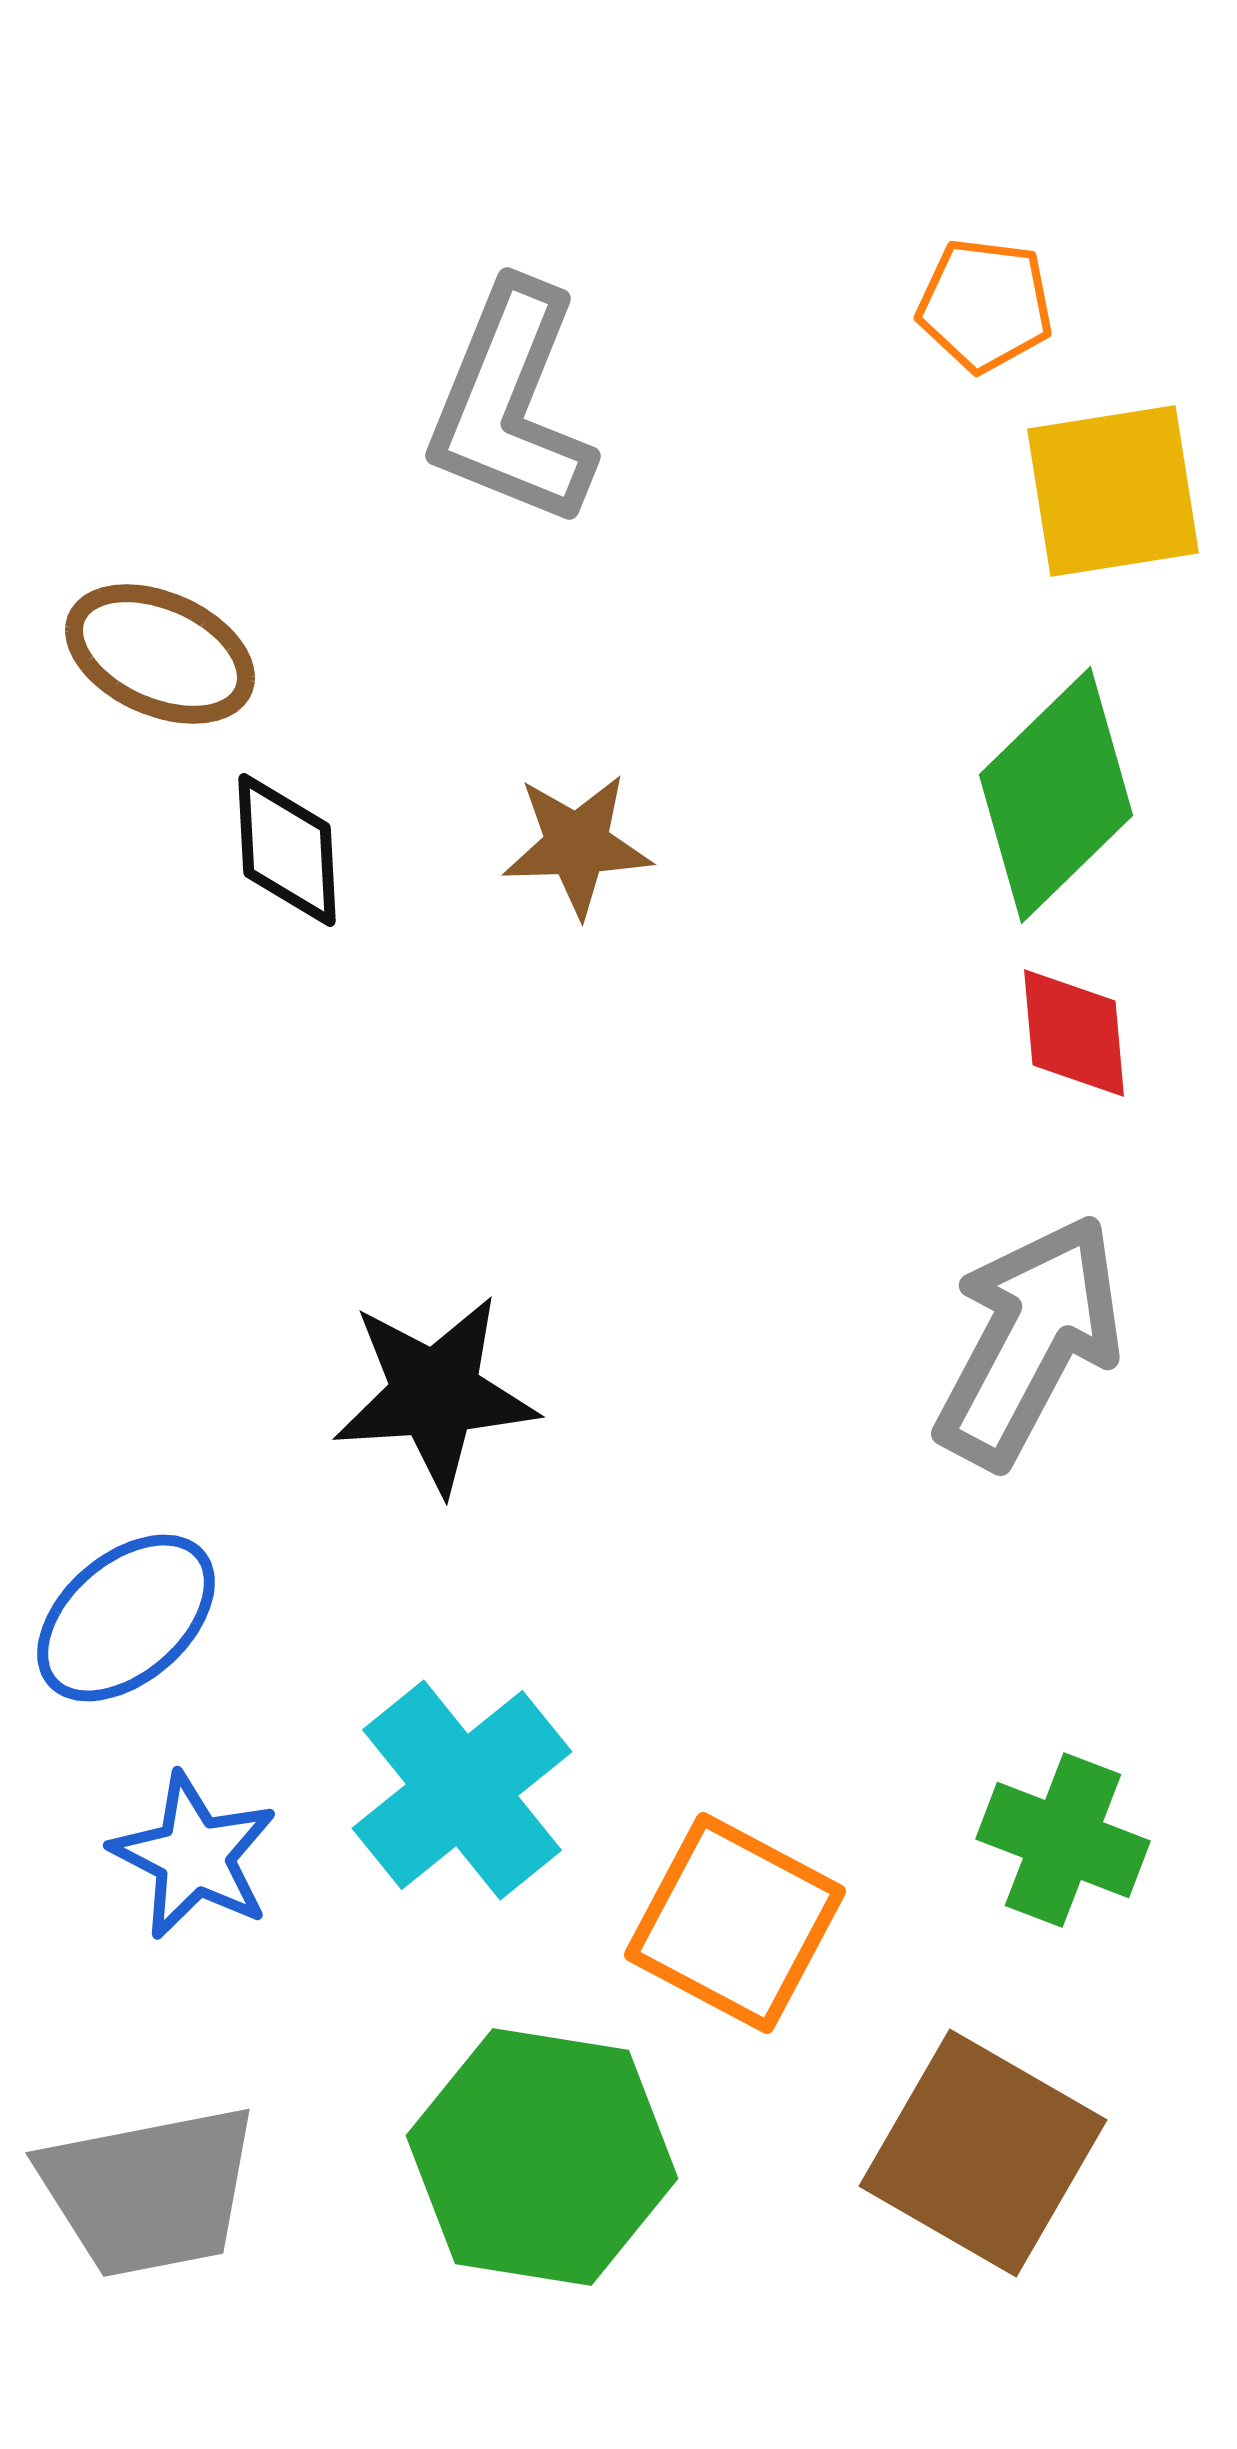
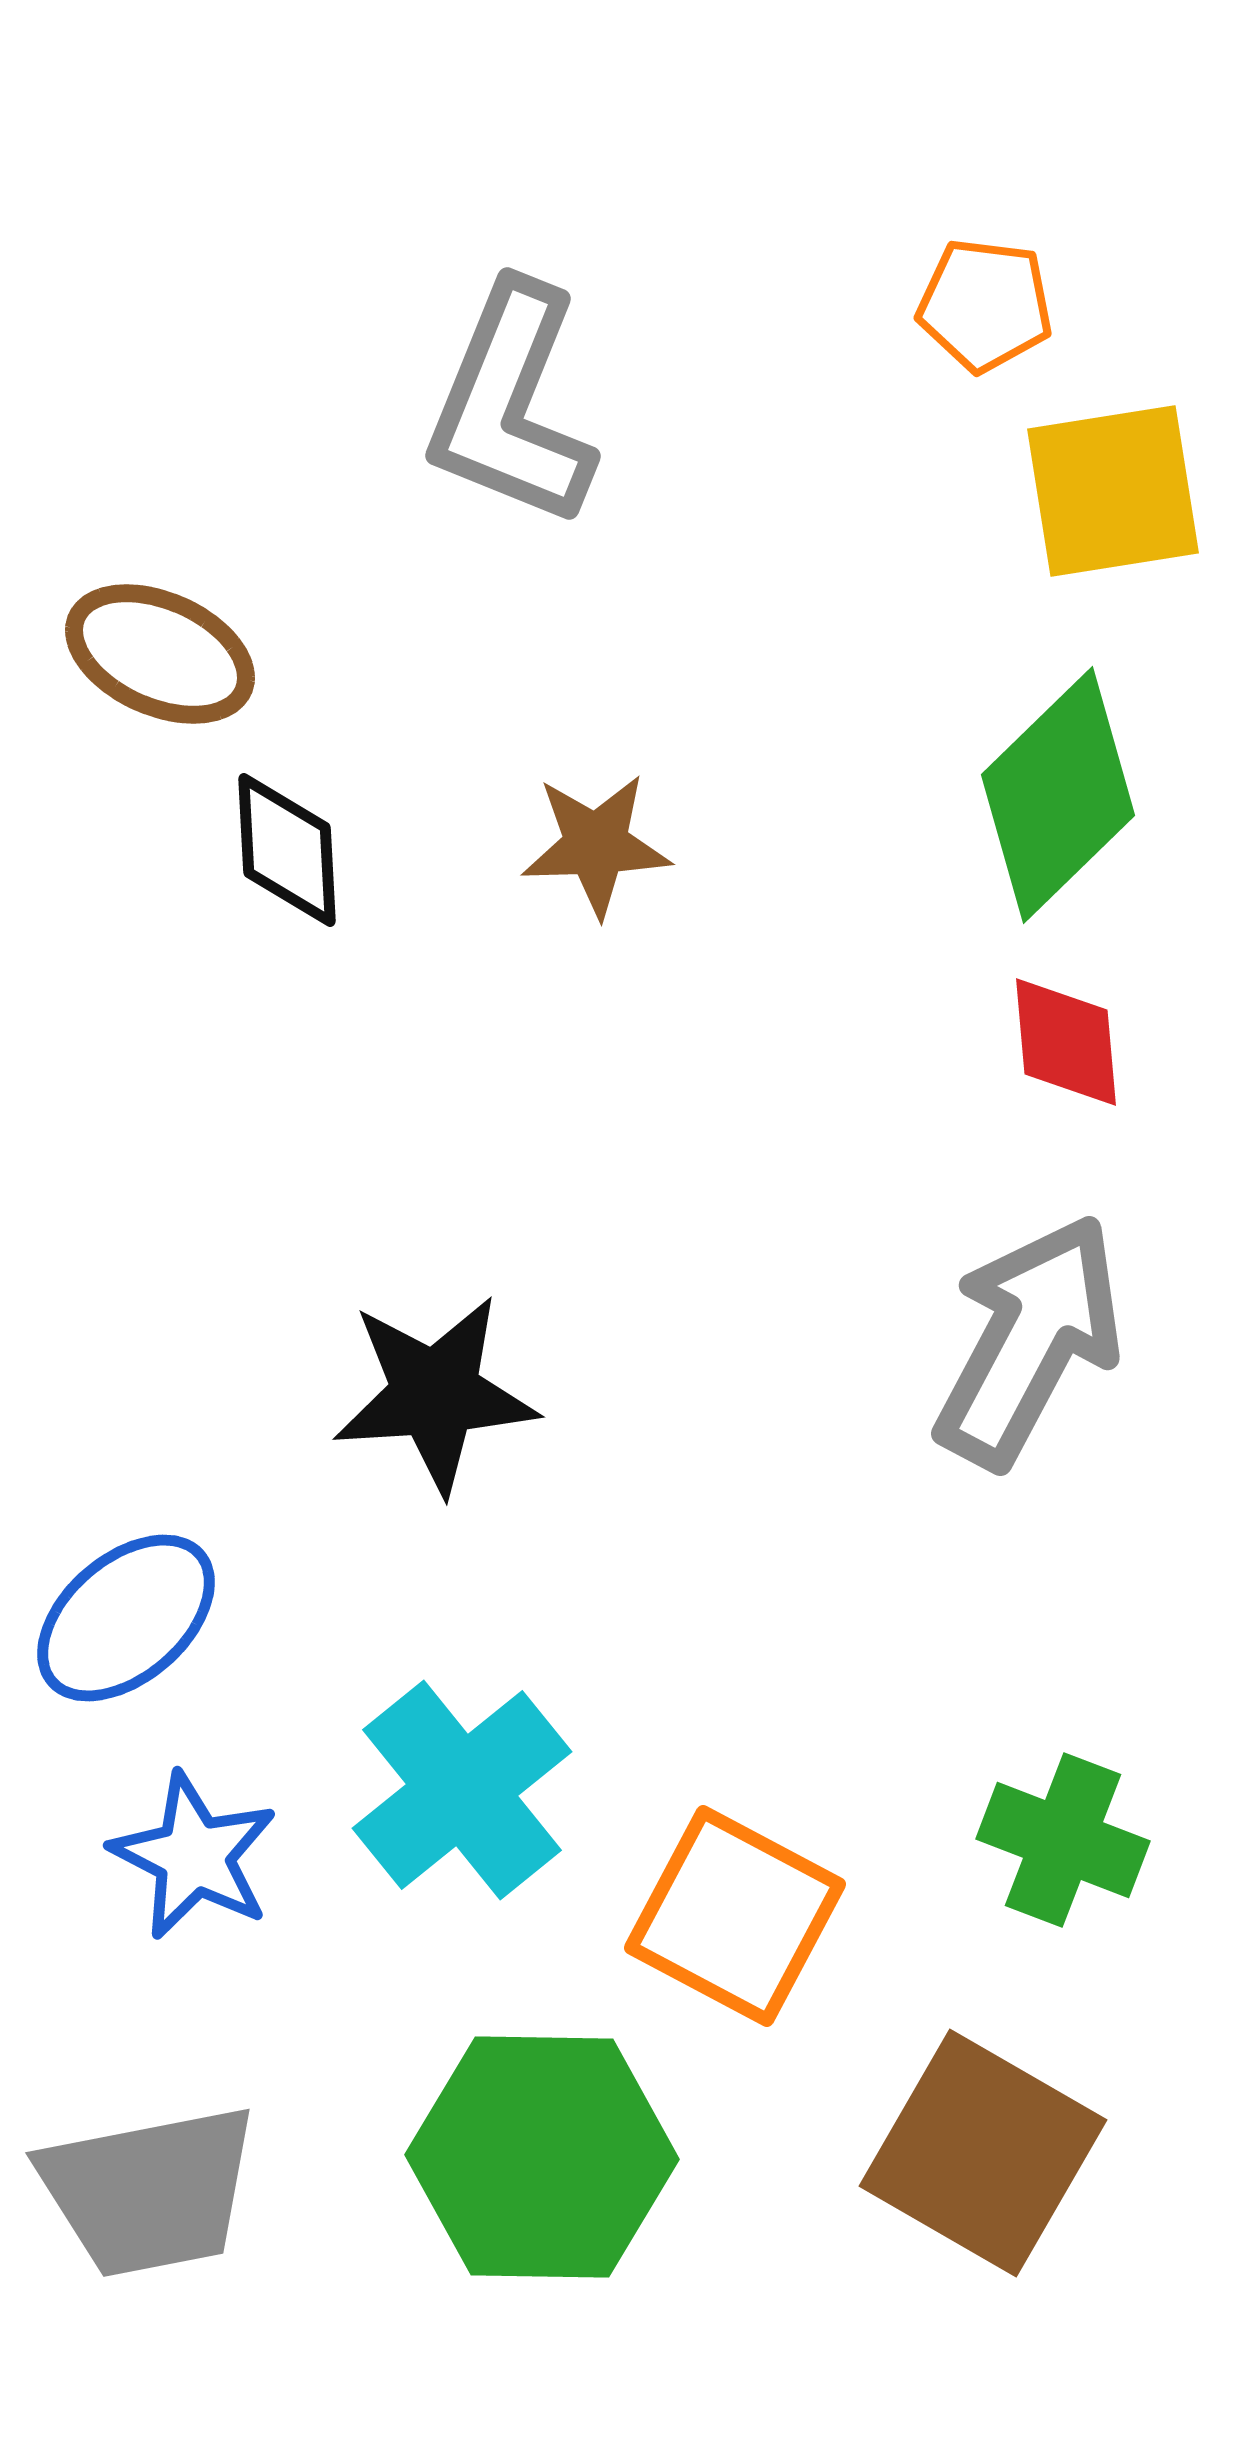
green diamond: moved 2 px right
brown star: moved 19 px right
red diamond: moved 8 px left, 9 px down
orange square: moved 7 px up
green hexagon: rotated 8 degrees counterclockwise
